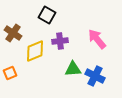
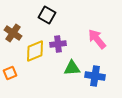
purple cross: moved 2 px left, 3 px down
green triangle: moved 1 px left, 1 px up
blue cross: rotated 18 degrees counterclockwise
